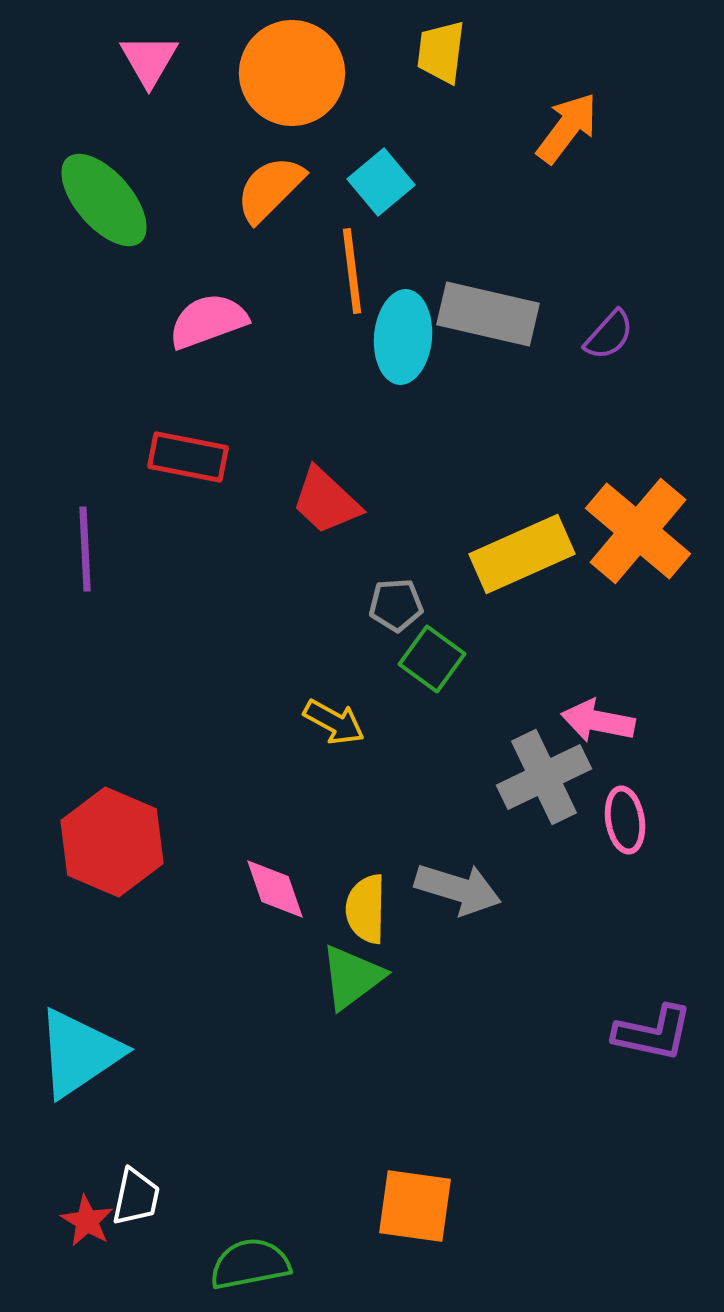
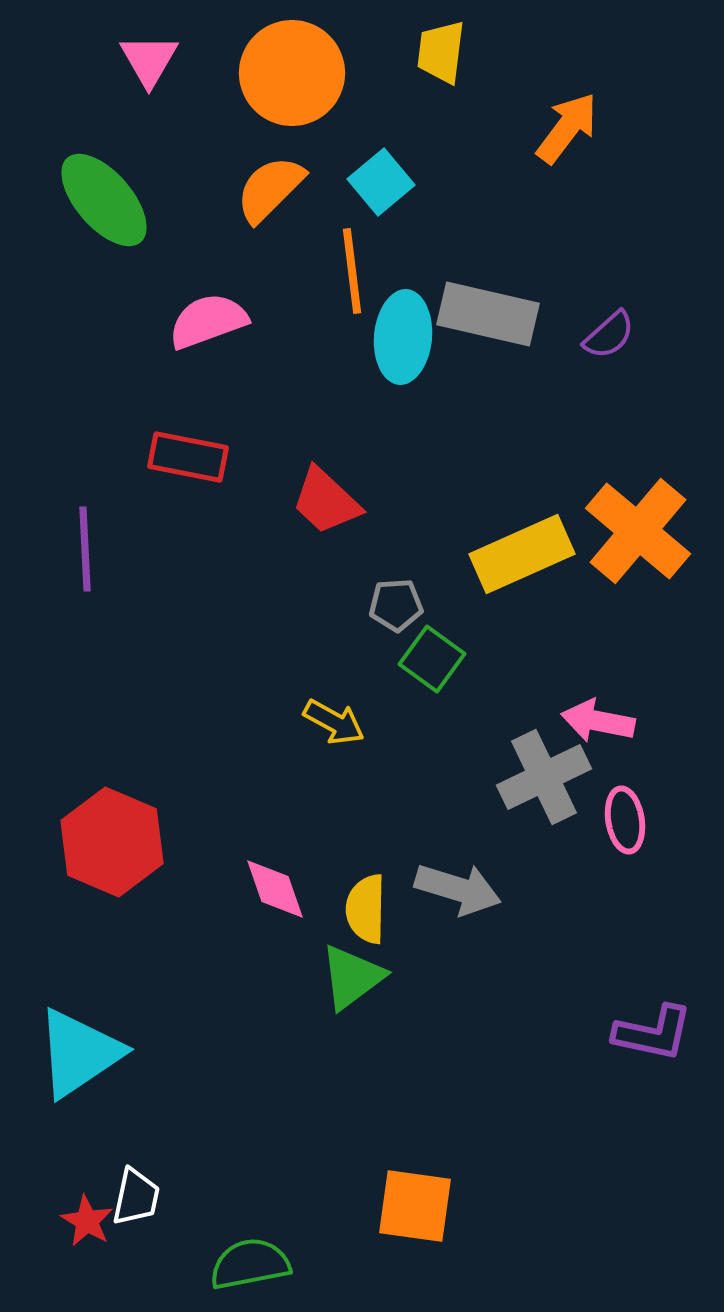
purple semicircle: rotated 6 degrees clockwise
